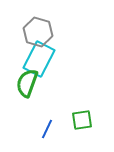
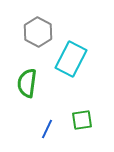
gray hexagon: rotated 12 degrees clockwise
cyan rectangle: moved 32 px right
green semicircle: rotated 12 degrees counterclockwise
